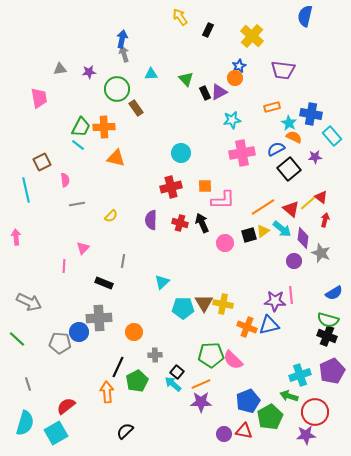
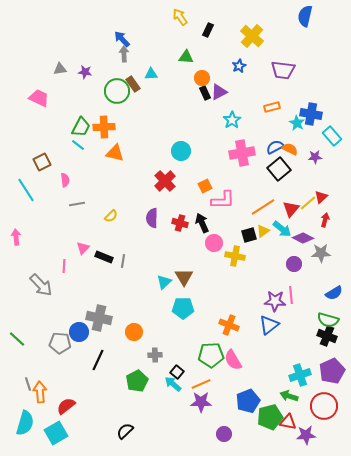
blue arrow at (122, 39): rotated 54 degrees counterclockwise
gray arrow at (124, 54): rotated 14 degrees clockwise
purple star at (89, 72): moved 4 px left; rotated 16 degrees clockwise
orange circle at (235, 78): moved 33 px left
green triangle at (186, 79): moved 22 px up; rotated 42 degrees counterclockwise
green circle at (117, 89): moved 2 px down
pink trapezoid at (39, 98): rotated 55 degrees counterclockwise
brown rectangle at (136, 108): moved 3 px left, 24 px up
cyan star at (232, 120): rotated 24 degrees counterclockwise
cyan star at (289, 123): moved 8 px right
orange semicircle at (294, 137): moved 4 px left, 12 px down
blue semicircle at (276, 149): moved 1 px left, 2 px up
cyan circle at (181, 153): moved 2 px up
orange triangle at (116, 158): moved 1 px left, 5 px up
black square at (289, 169): moved 10 px left
orange square at (205, 186): rotated 24 degrees counterclockwise
red cross at (171, 187): moved 6 px left, 6 px up; rotated 30 degrees counterclockwise
cyan line at (26, 190): rotated 20 degrees counterclockwise
red triangle at (321, 197): rotated 40 degrees clockwise
red triangle at (291, 209): rotated 30 degrees clockwise
purple semicircle at (151, 220): moved 1 px right, 2 px up
purple diamond at (303, 238): rotated 70 degrees counterclockwise
pink circle at (225, 243): moved 11 px left
gray star at (321, 253): rotated 24 degrees counterclockwise
purple circle at (294, 261): moved 3 px down
cyan triangle at (162, 282): moved 2 px right
black rectangle at (104, 283): moved 26 px up
gray arrow at (29, 302): moved 12 px right, 17 px up; rotated 20 degrees clockwise
brown triangle at (204, 303): moved 20 px left, 26 px up
yellow cross at (223, 304): moved 12 px right, 48 px up
gray cross at (99, 318): rotated 15 degrees clockwise
blue triangle at (269, 325): rotated 25 degrees counterclockwise
orange cross at (247, 327): moved 18 px left, 2 px up
pink semicircle at (233, 360): rotated 15 degrees clockwise
black line at (118, 367): moved 20 px left, 7 px up
orange arrow at (107, 392): moved 67 px left
red circle at (315, 412): moved 9 px right, 6 px up
green pentagon at (270, 417): rotated 15 degrees clockwise
red triangle at (244, 431): moved 44 px right, 9 px up
